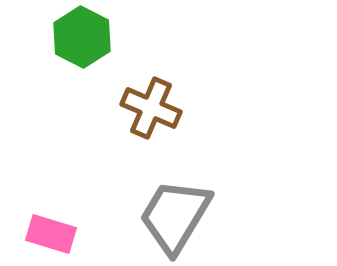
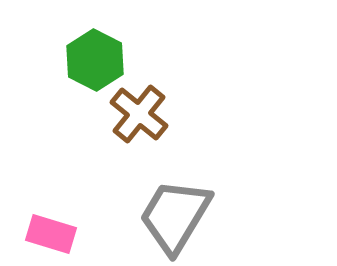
green hexagon: moved 13 px right, 23 px down
brown cross: moved 12 px left, 6 px down; rotated 16 degrees clockwise
